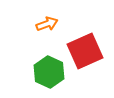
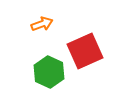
orange arrow: moved 5 px left
